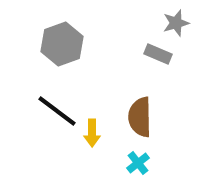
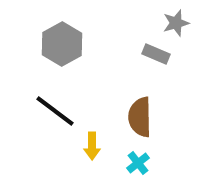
gray hexagon: rotated 9 degrees counterclockwise
gray rectangle: moved 2 px left
black line: moved 2 px left
yellow arrow: moved 13 px down
